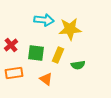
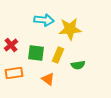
orange triangle: moved 2 px right
